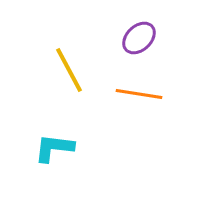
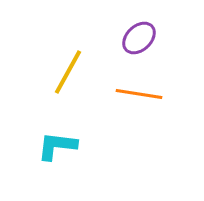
yellow line: moved 1 px left, 2 px down; rotated 57 degrees clockwise
cyan L-shape: moved 3 px right, 2 px up
